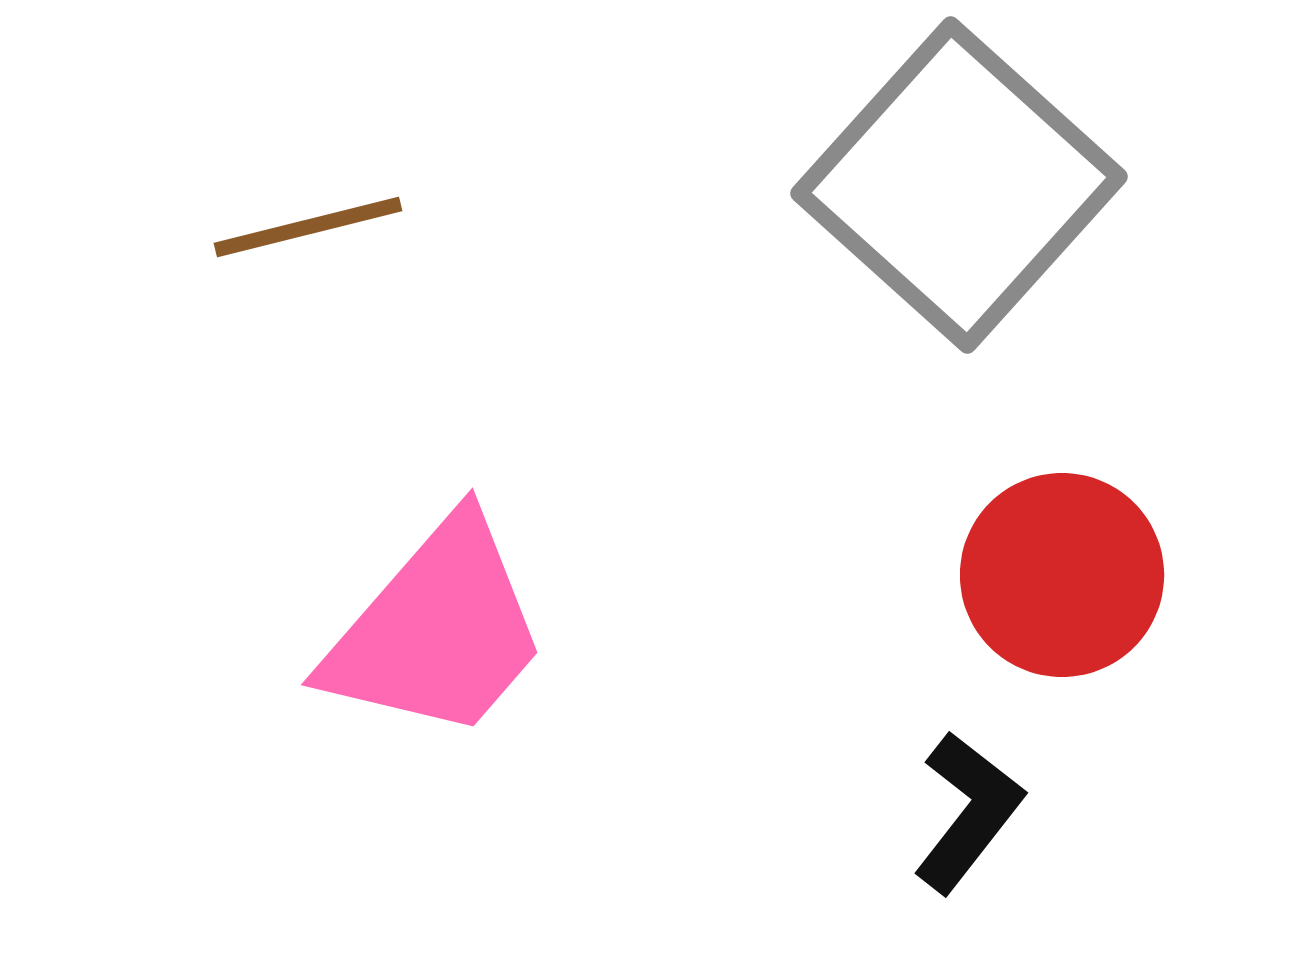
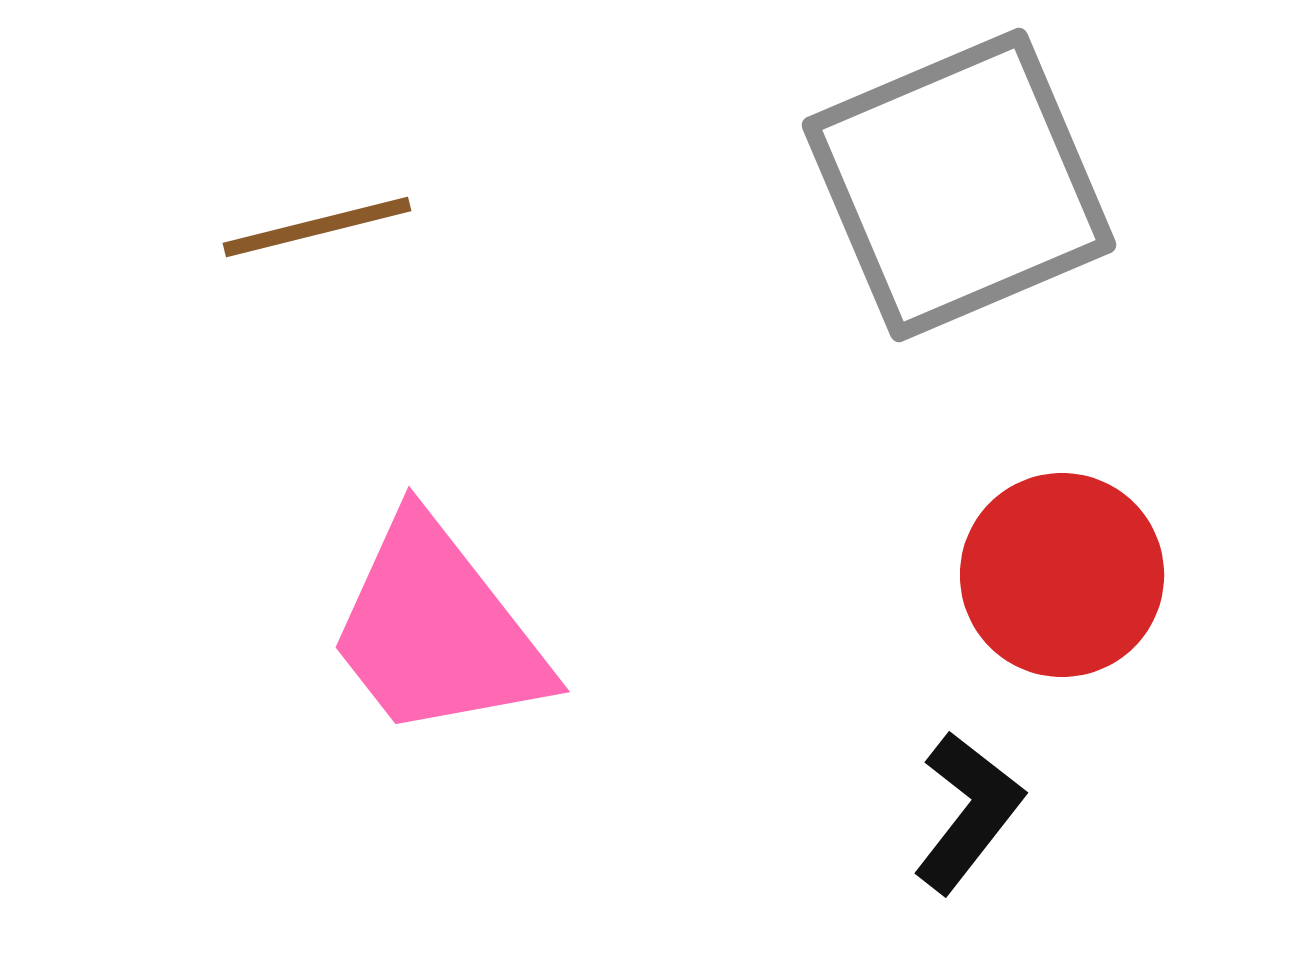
gray square: rotated 25 degrees clockwise
brown line: moved 9 px right
pink trapezoid: rotated 101 degrees clockwise
